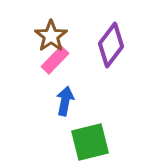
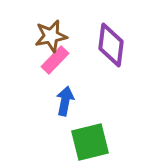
brown star: rotated 24 degrees clockwise
purple diamond: rotated 30 degrees counterclockwise
